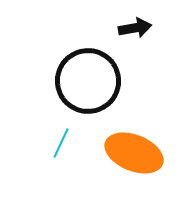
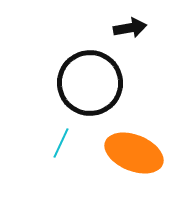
black arrow: moved 5 px left
black circle: moved 2 px right, 2 px down
